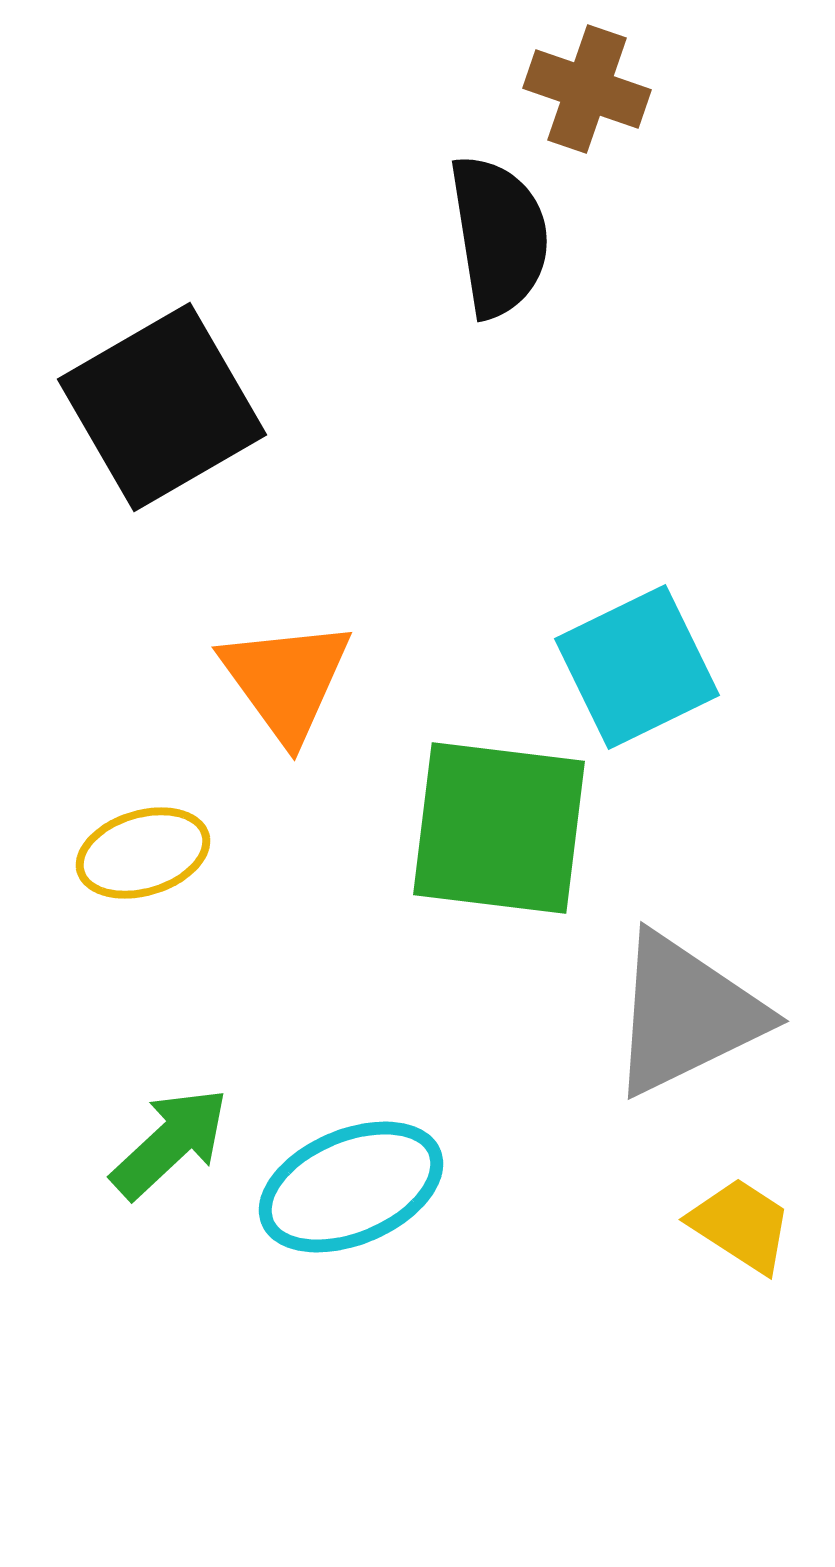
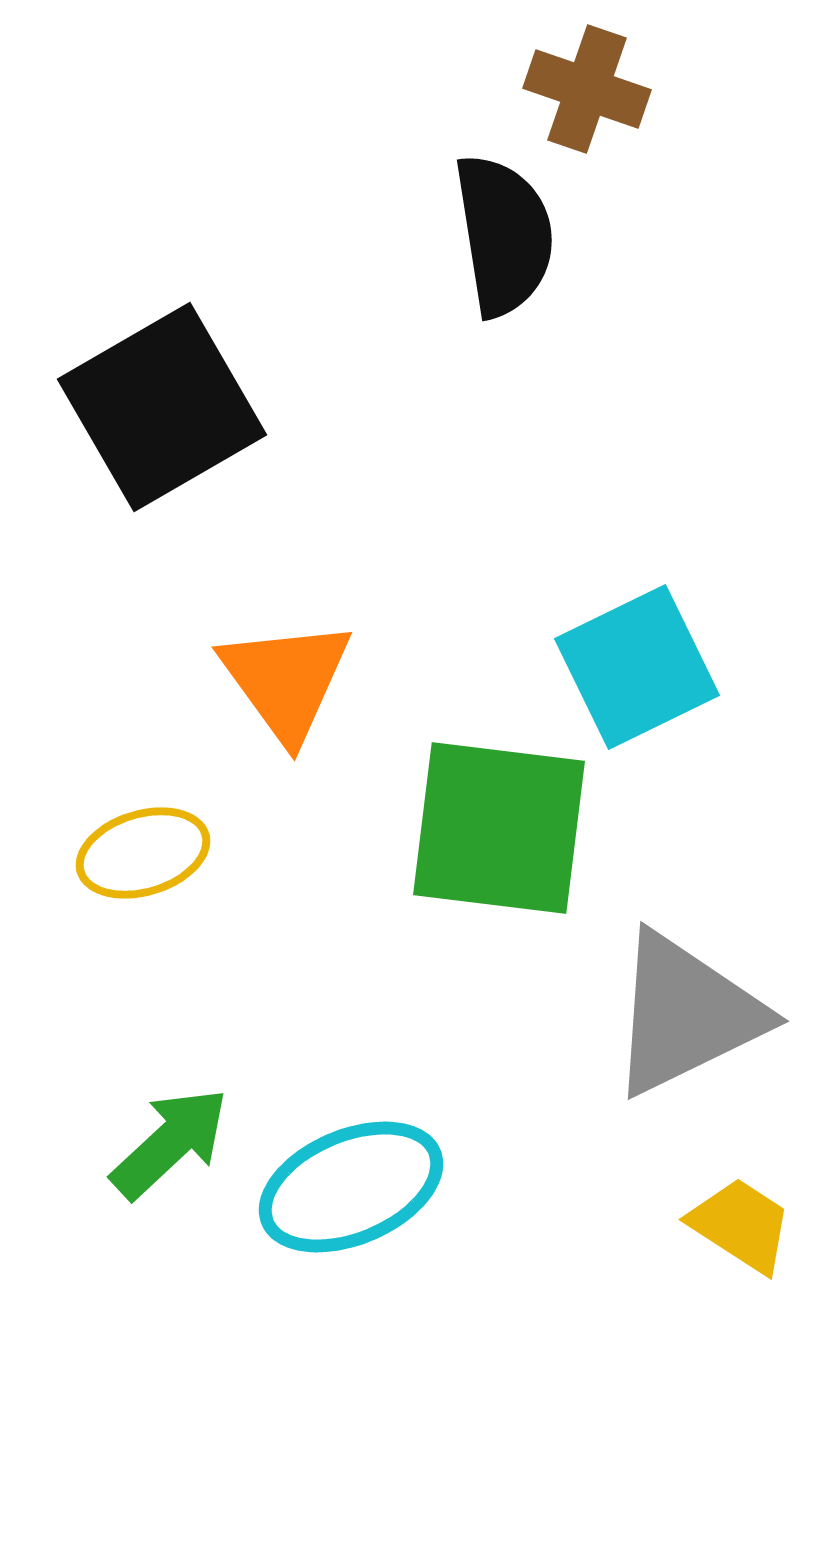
black semicircle: moved 5 px right, 1 px up
